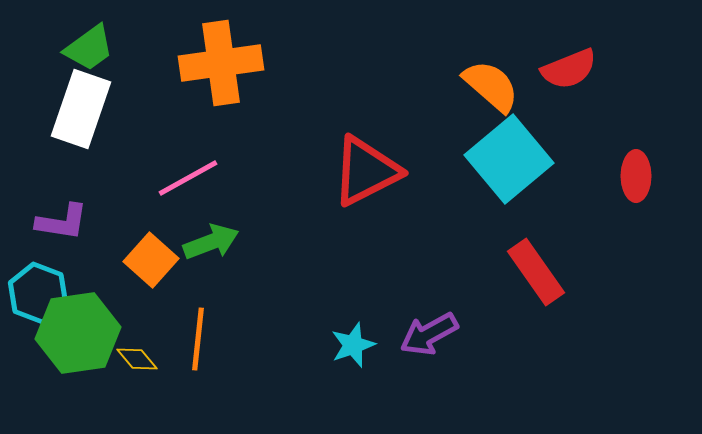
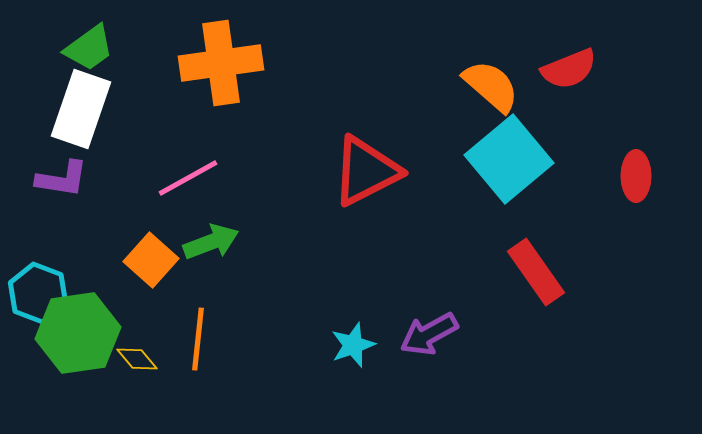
purple L-shape: moved 43 px up
